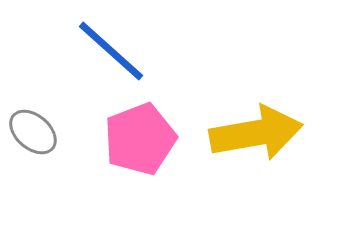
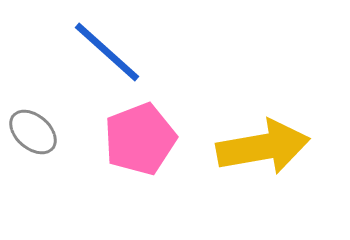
blue line: moved 4 px left, 1 px down
yellow arrow: moved 7 px right, 14 px down
